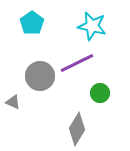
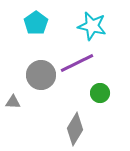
cyan pentagon: moved 4 px right
gray circle: moved 1 px right, 1 px up
gray triangle: rotated 21 degrees counterclockwise
gray diamond: moved 2 px left
